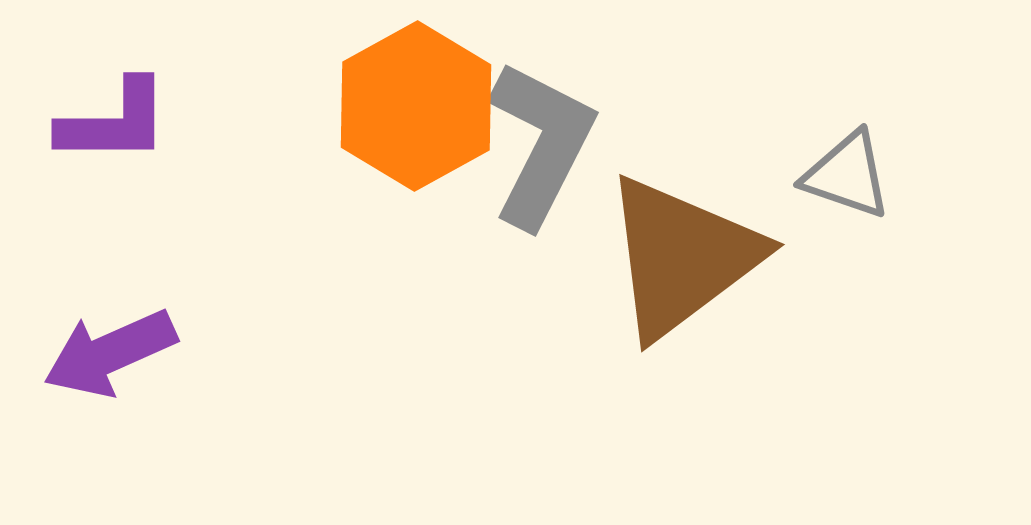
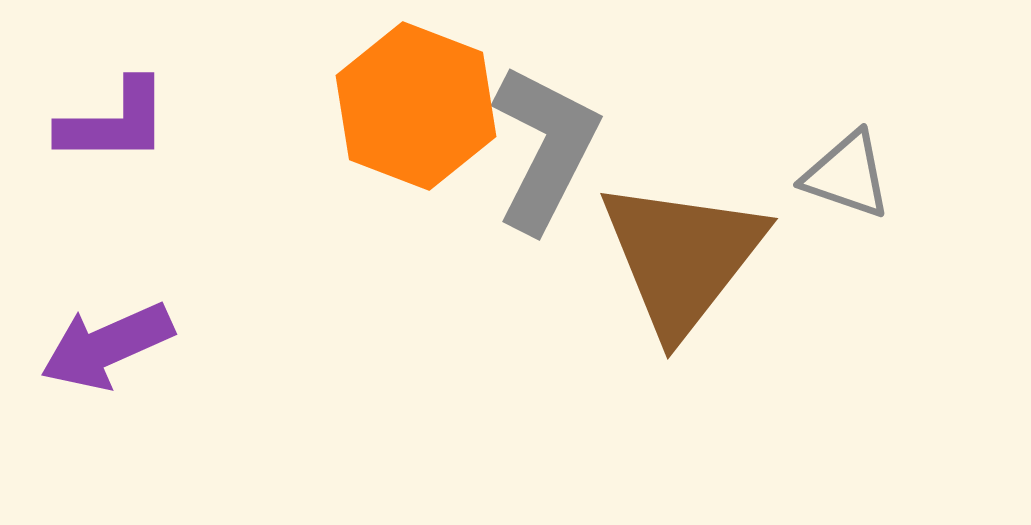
orange hexagon: rotated 10 degrees counterclockwise
gray L-shape: moved 4 px right, 4 px down
brown triangle: rotated 15 degrees counterclockwise
purple arrow: moved 3 px left, 7 px up
